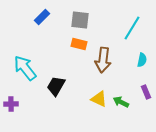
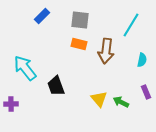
blue rectangle: moved 1 px up
cyan line: moved 1 px left, 3 px up
brown arrow: moved 3 px right, 9 px up
black trapezoid: rotated 50 degrees counterclockwise
yellow triangle: rotated 24 degrees clockwise
